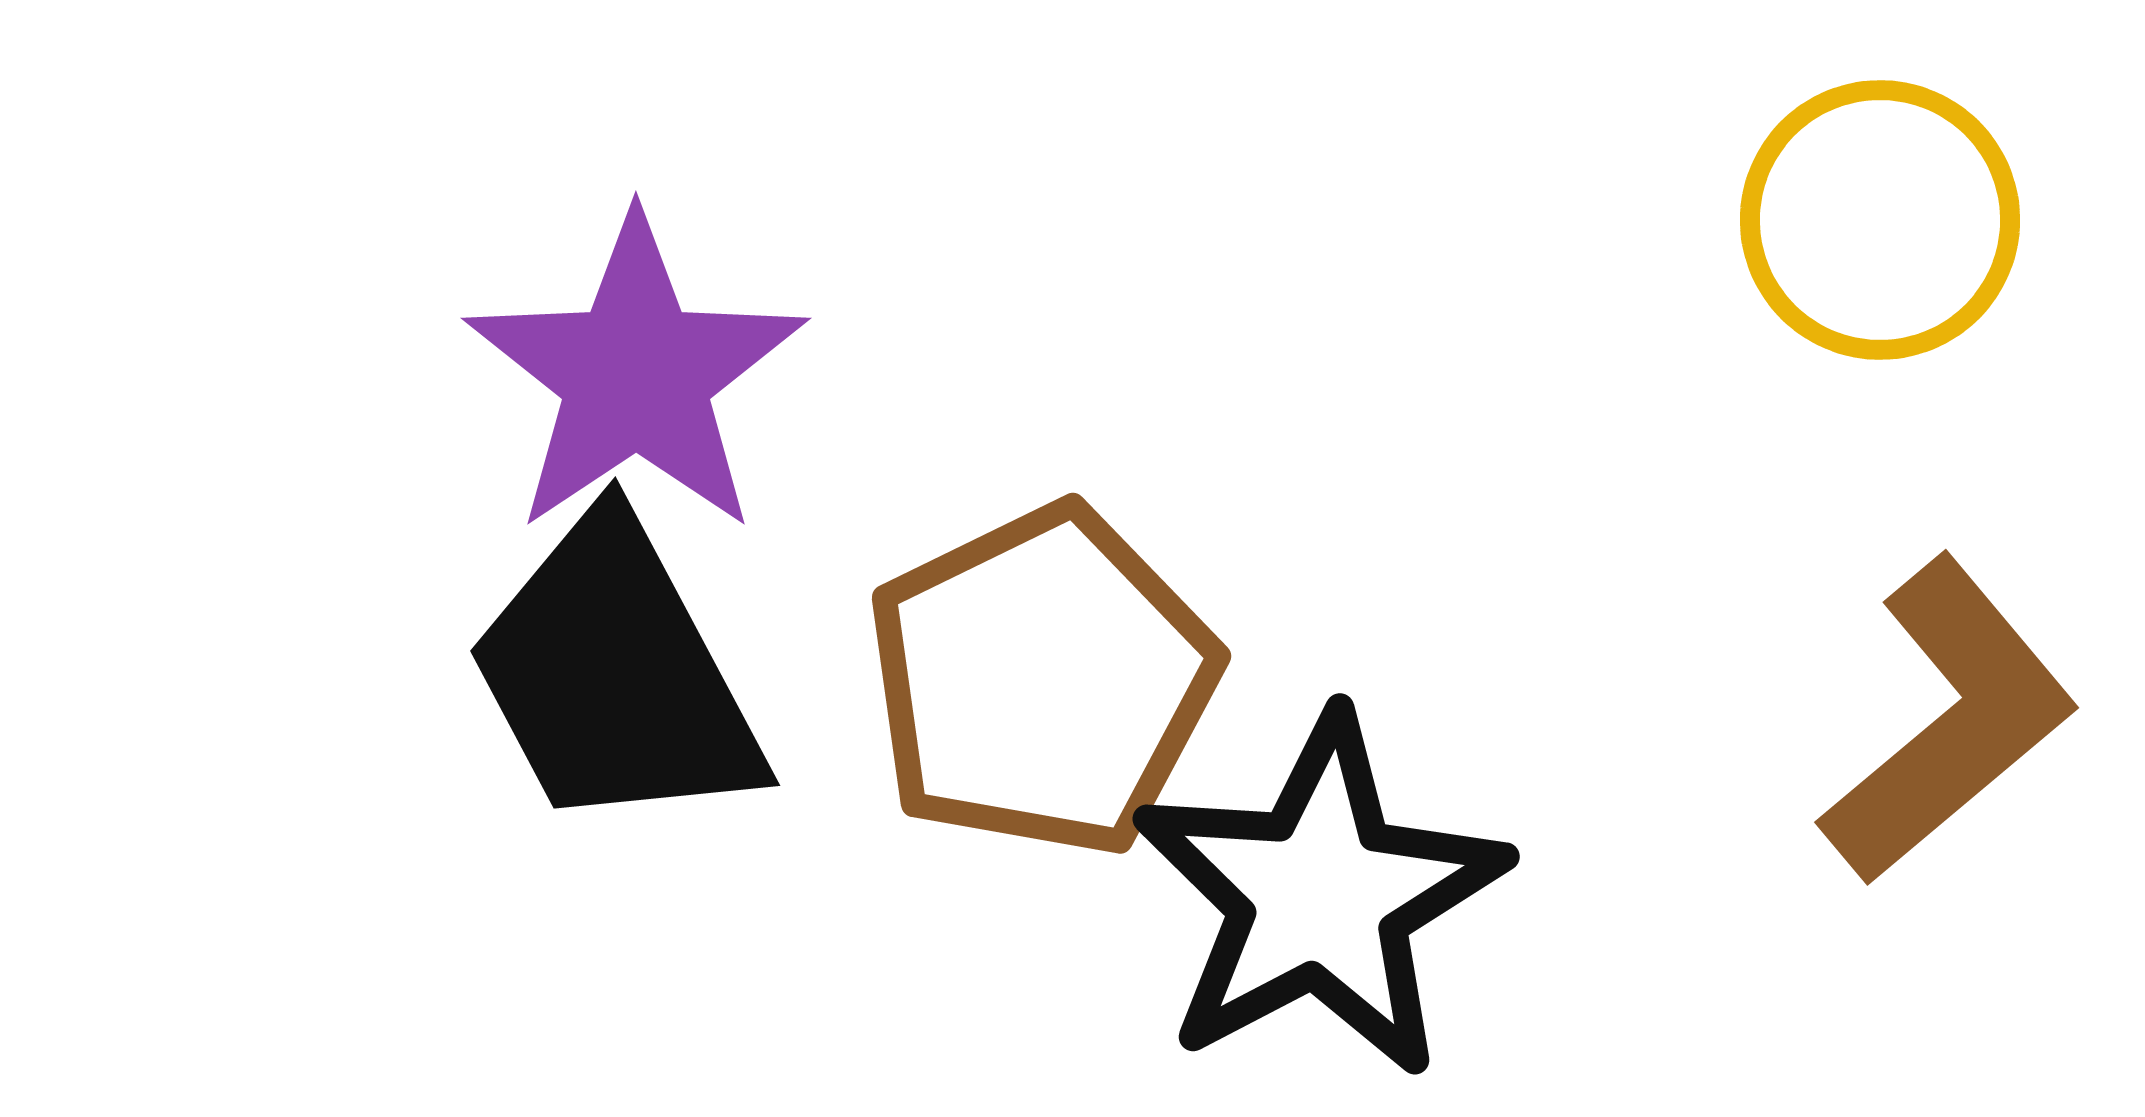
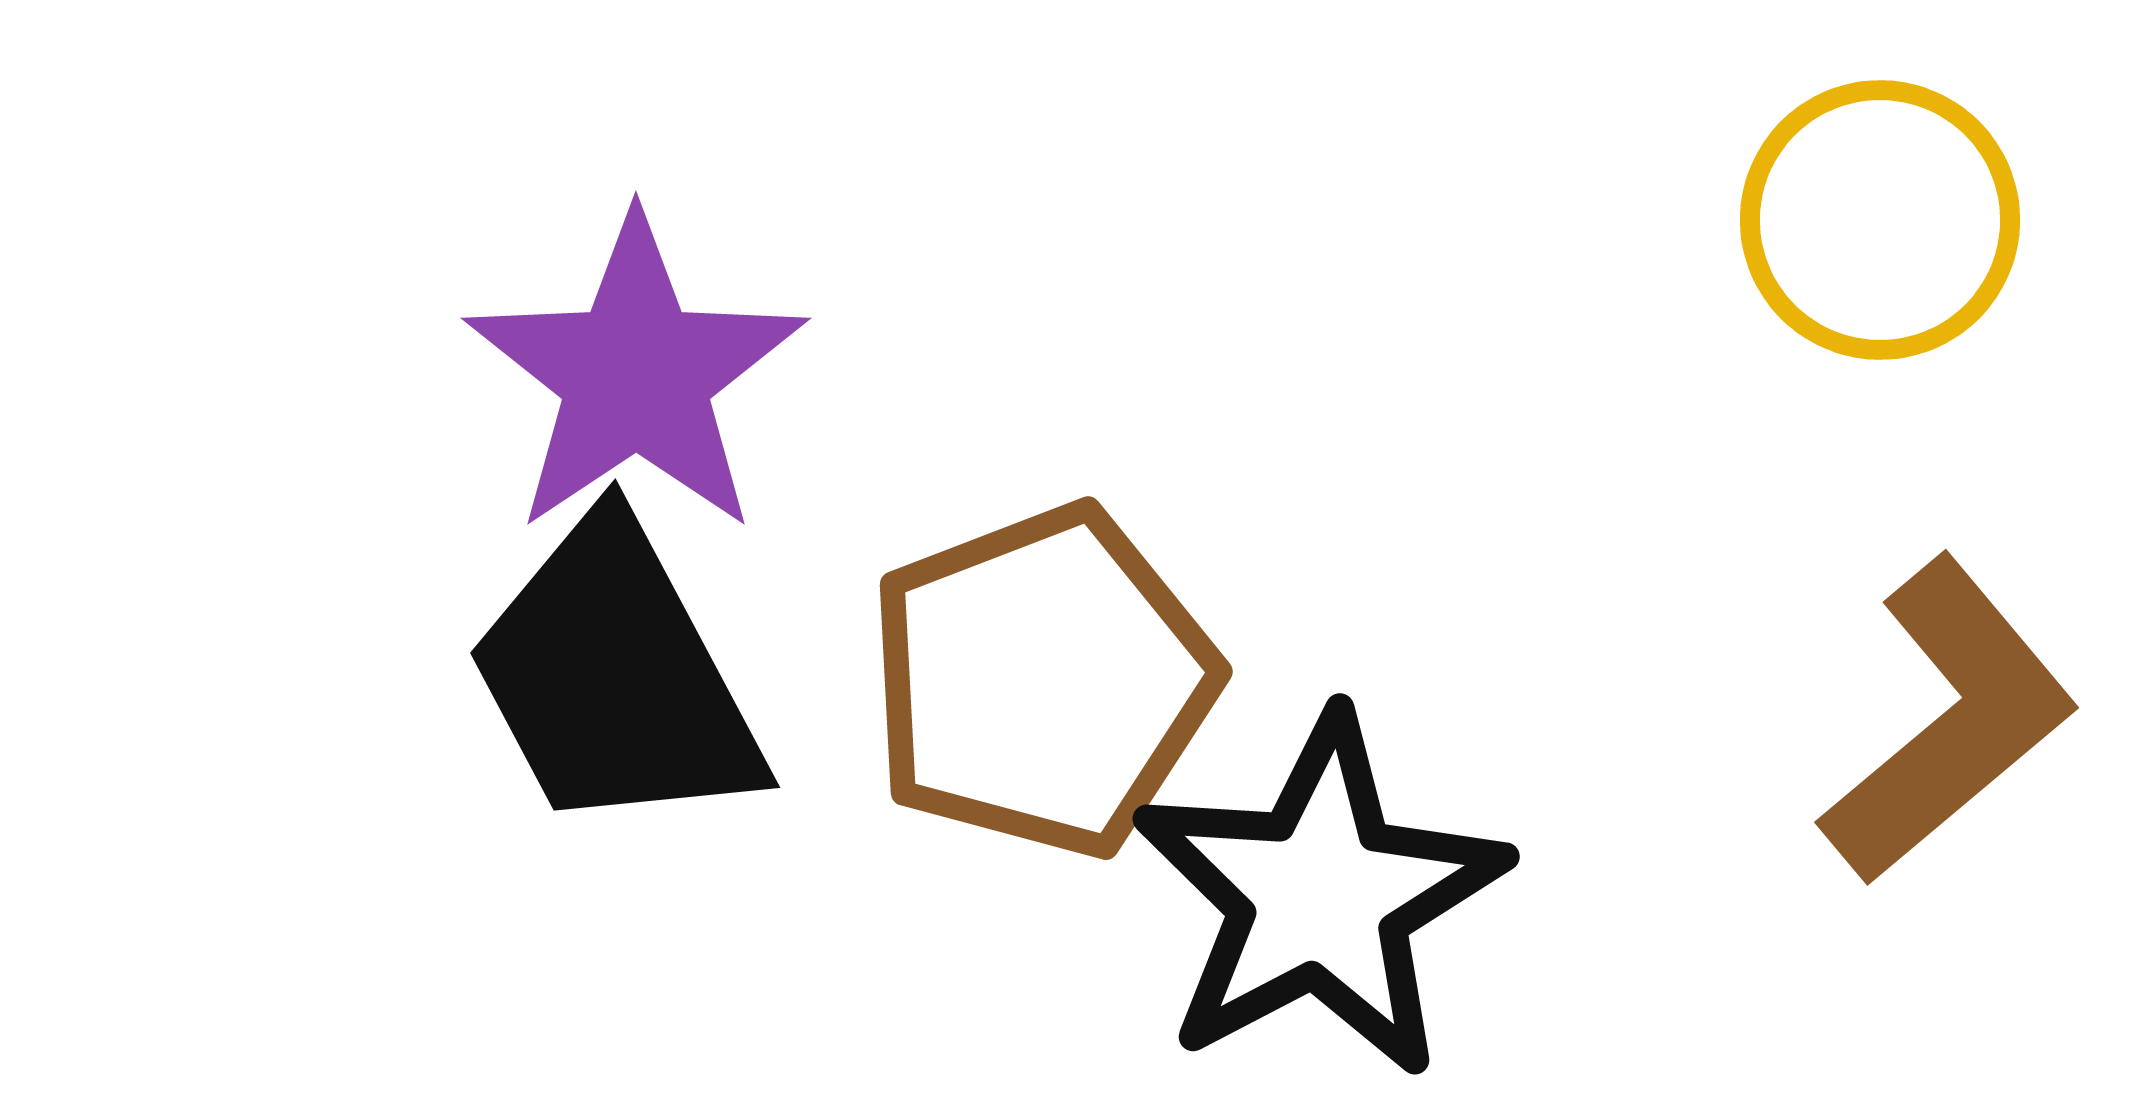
black trapezoid: moved 2 px down
brown pentagon: rotated 5 degrees clockwise
